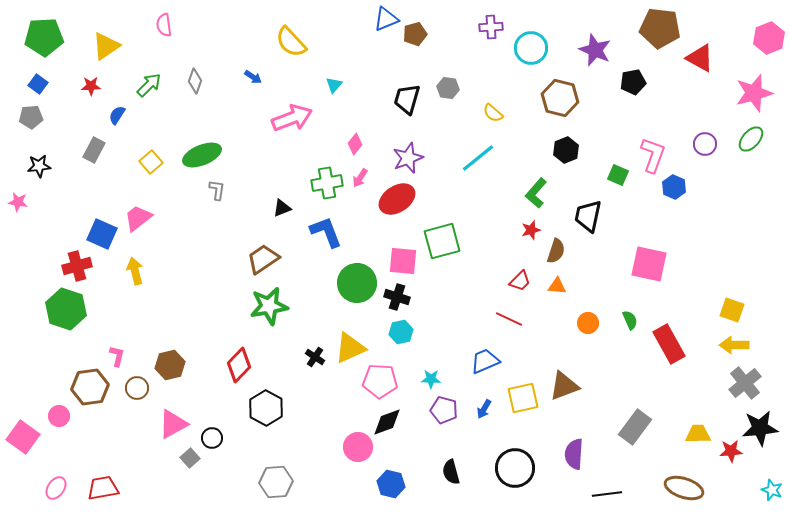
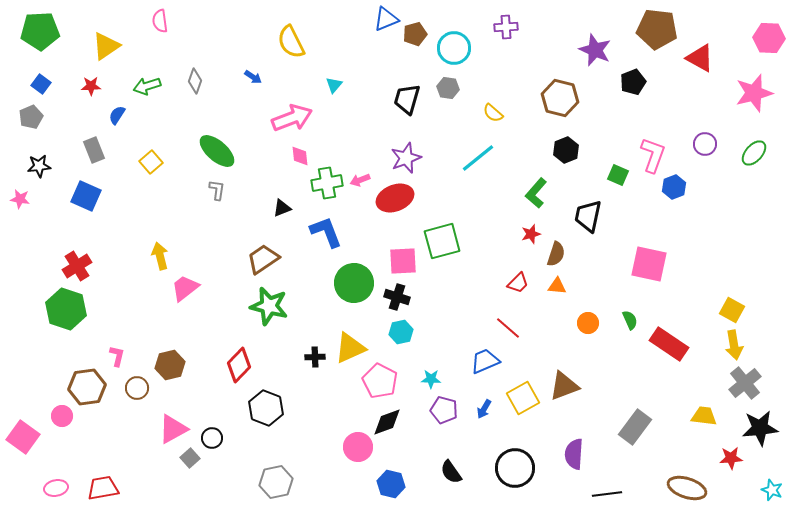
pink semicircle at (164, 25): moved 4 px left, 4 px up
purple cross at (491, 27): moved 15 px right
brown pentagon at (660, 28): moved 3 px left, 1 px down
green pentagon at (44, 37): moved 4 px left, 6 px up
pink hexagon at (769, 38): rotated 24 degrees clockwise
yellow semicircle at (291, 42): rotated 16 degrees clockwise
cyan circle at (531, 48): moved 77 px left
black pentagon at (633, 82): rotated 10 degrees counterclockwise
blue square at (38, 84): moved 3 px right
green arrow at (149, 85): moved 2 px left, 1 px down; rotated 152 degrees counterclockwise
gray pentagon at (31, 117): rotated 20 degrees counterclockwise
green ellipse at (751, 139): moved 3 px right, 14 px down
pink diamond at (355, 144): moved 55 px left, 12 px down; rotated 45 degrees counterclockwise
gray rectangle at (94, 150): rotated 50 degrees counterclockwise
green ellipse at (202, 155): moved 15 px right, 4 px up; rotated 63 degrees clockwise
purple star at (408, 158): moved 2 px left
pink arrow at (360, 178): moved 2 px down; rotated 36 degrees clockwise
blue hexagon at (674, 187): rotated 15 degrees clockwise
red ellipse at (397, 199): moved 2 px left, 1 px up; rotated 12 degrees clockwise
pink star at (18, 202): moved 2 px right, 3 px up
pink trapezoid at (138, 218): moved 47 px right, 70 px down
red star at (531, 230): moved 4 px down
blue square at (102, 234): moved 16 px left, 38 px up
brown semicircle at (556, 251): moved 3 px down
pink square at (403, 261): rotated 8 degrees counterclockwise
red cross at (77, 266): rotated 16 degrees counterclockwise
yellow arrow at (135, 271): moved 25 px right, 15 px up
red trapezoid at (520, 281): moved 2 px left, 2 px down
green circle at (357, 283): moved 3 px left
green star at (269, 306): rotated 24 degrees clockwise
yellow square at (732, 310): rotated 10 degrees clockwise
red line at (509, 319): moved 1 px left, 9 px down; rotated 16 degrees clockwise
red rectangle at (669, 344): rotated 27 degrees counterclockwise
yellow arrow at (734, 345): rotated 100 degrees counterclockwise
black cross at (315, 357): rotated 36 degrees counterclockwise
pink pentagon at (380, 381): rotated 24 degrees clockwise
brown hexagon at (90, 387): moved 3 px left
yellow square at (523, 398): rotated 16 degrees counterclockwise
black hexagon at (266, 408): rotated 8 degrees counterclockwise
pink circle at (59, 416): moved 3 px right
pink triangle at (173, 424): moved 5 px down
yellow trapezoid at (698, 434): moved 6 px right, 18 px up; rotated 8 degrees clockwise
red star at (731, 451): moved 7 px down
black semicircle at (451, 472): rotated 20 degrees counterclockwise
gray hexagon at (276, 482): rotated 8 degrees counterclockwise
pink ellipse at (56, 488): rotated 45 degrees clockwise
brown ellipse at (684, 488): moved 3 px right
